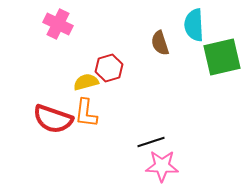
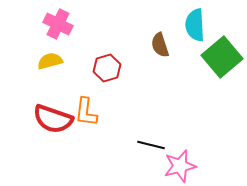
cyan semicircle: moved 1 px right
brown semicircle: moved 2 px down
green square: rotated 27 degrees counterclockwise
red hexagon: moved 2 px left
yellow semicircle: moved 36 px left, 21 px up
orange L-shape: moved 1 px up
black line: moved 3 px down; rotated 32 degrees clockwise
pink star: moved 18 px right; rotated 16 degrees counterclockwise
